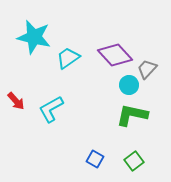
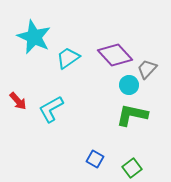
cyan star: rotated 12 degrees clockwise
red arrow: moved 2 px right
green square: moved 2 px left, 7 px down
